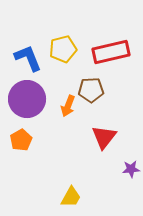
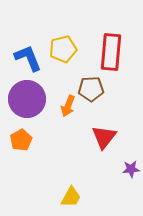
red rectangle: rotated 72 degrees counterclockwise
brown pentagon: moved 1 px up
